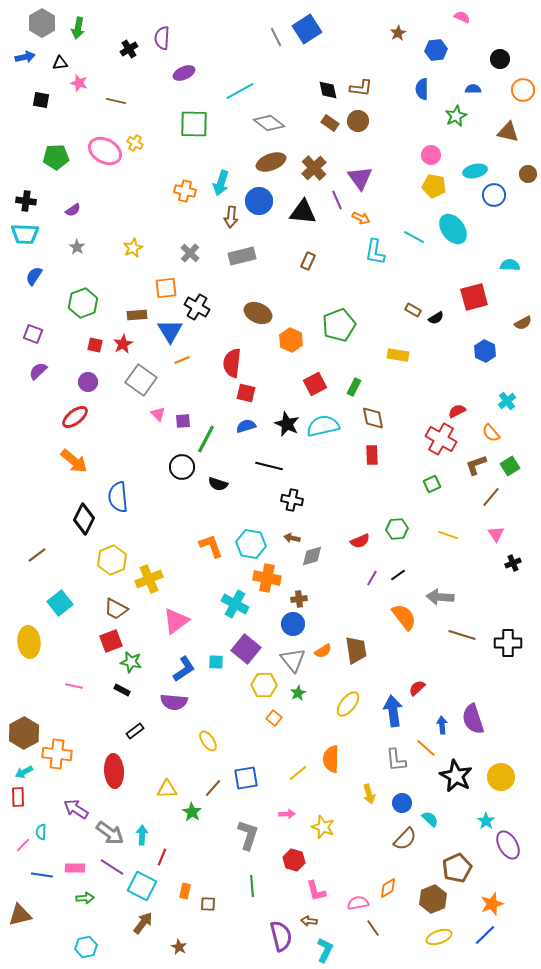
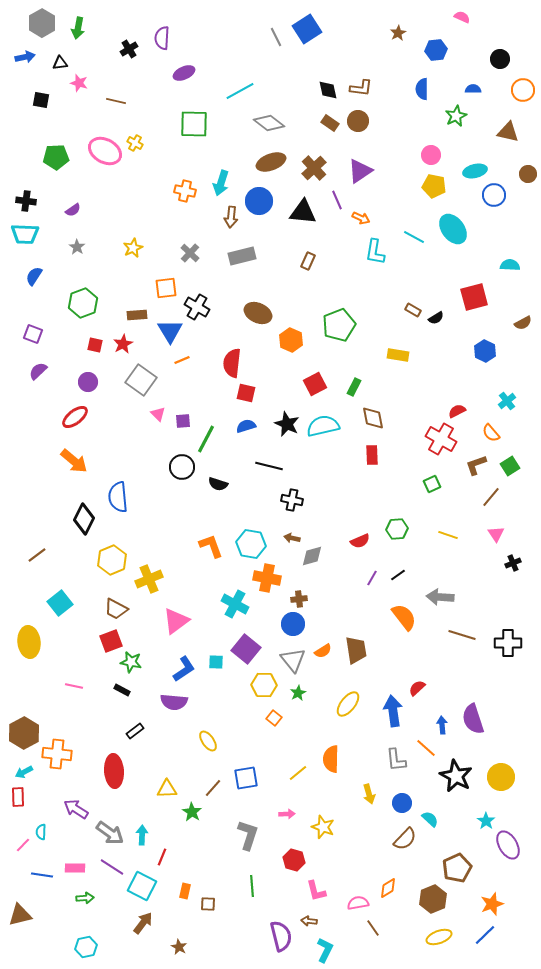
purple triangle at (360, 178): moved 7 px up; rotated 32 degrees clockwise
